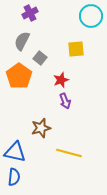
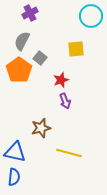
orange pentagon: moved 6 px up
